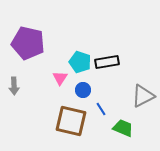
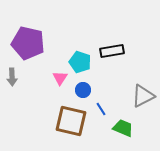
black rectangle: moved 5 px right, 11 px up
gray arrow: moved 2 px left, 9 px up
